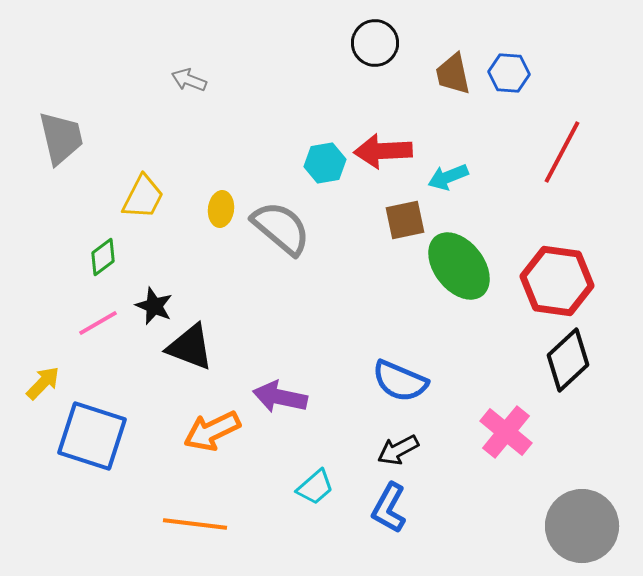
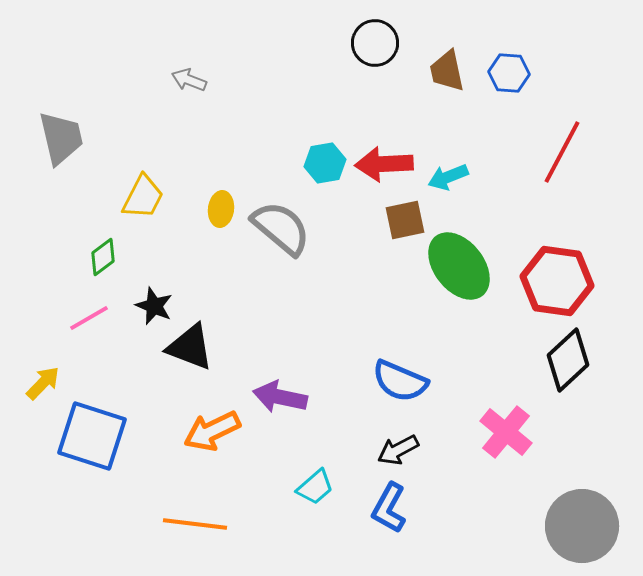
brown trapezoid: moved 6 px left, 3 px up
red arrow: moved 1 px right, 13 px down
pink line: moved 9 px left, 5 px up
